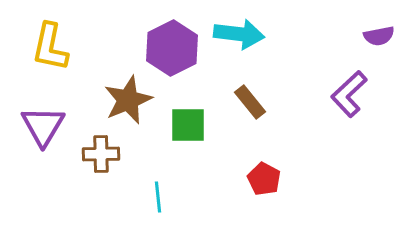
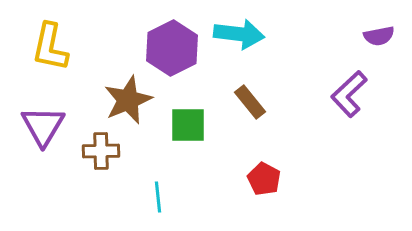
brown cross: moved 3 px up
